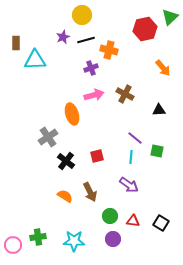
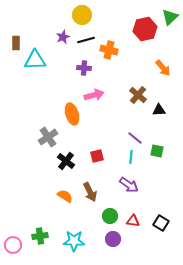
purple cross: moved 7 px left; rotated 24 degrees clockwise
brown cross: moved 13 px right, 1 px down; rotated 12 degrees clockwise
green cross: moved 2 px right, 1 px up
